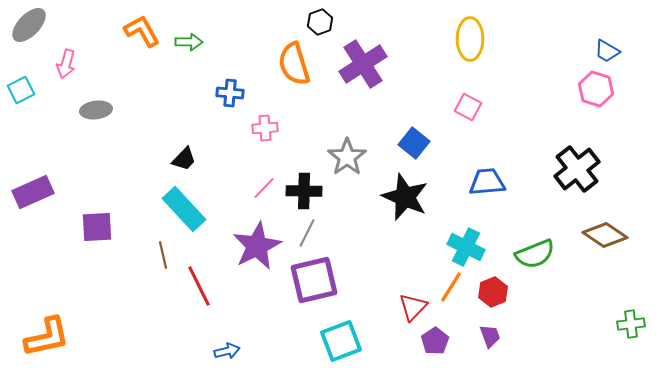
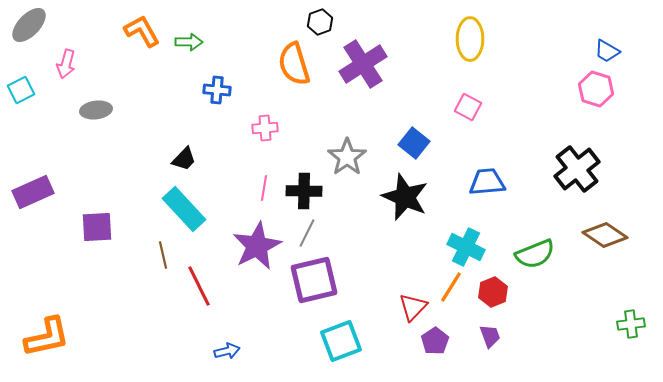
blue cross at (230, 93): moved 13 px left, 3 px up
pink line at (264, 188): rotated 35 degrees counterclockwise
